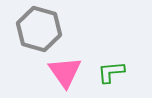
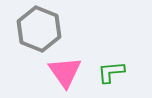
gray hexagon: rotated 6 degrees clockwise
